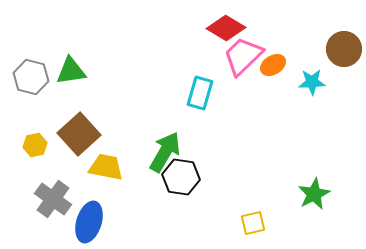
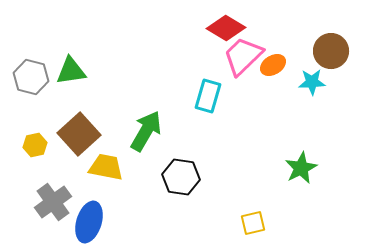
brown circle: moved 13 px left, 2 px down
cyan rectangle: moved 8 px right, 3 px down
green arrow: moved 19 px left, 21 px up
green star: moved 13 px left, 26 px up
gray cross: moved 3 px down; rotated 18 degrees clockwise
